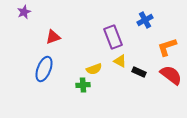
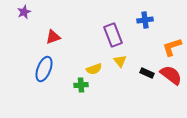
blue cross: rotated 21 degrees clockwise
purple rectangle: moved 2 px up
orange L-shape: moved 5 px right
yellow triangle: rotated 24 degrees clockwise
black rectangle: moved 8 px right, 1 px down
green cross: moved 2 px left
